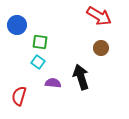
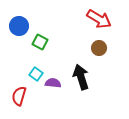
red arrow: moved 3 px down
blue circle: moved 2 px right, 1 px down
green square: rotated 21 degrees clockwise
brown circle: moved 2 px left
cyan square: moved 2 px left, 12 px down
